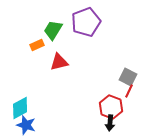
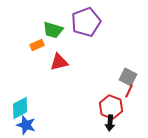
green trapezoid: rotated 105 degrees counterclockwise
